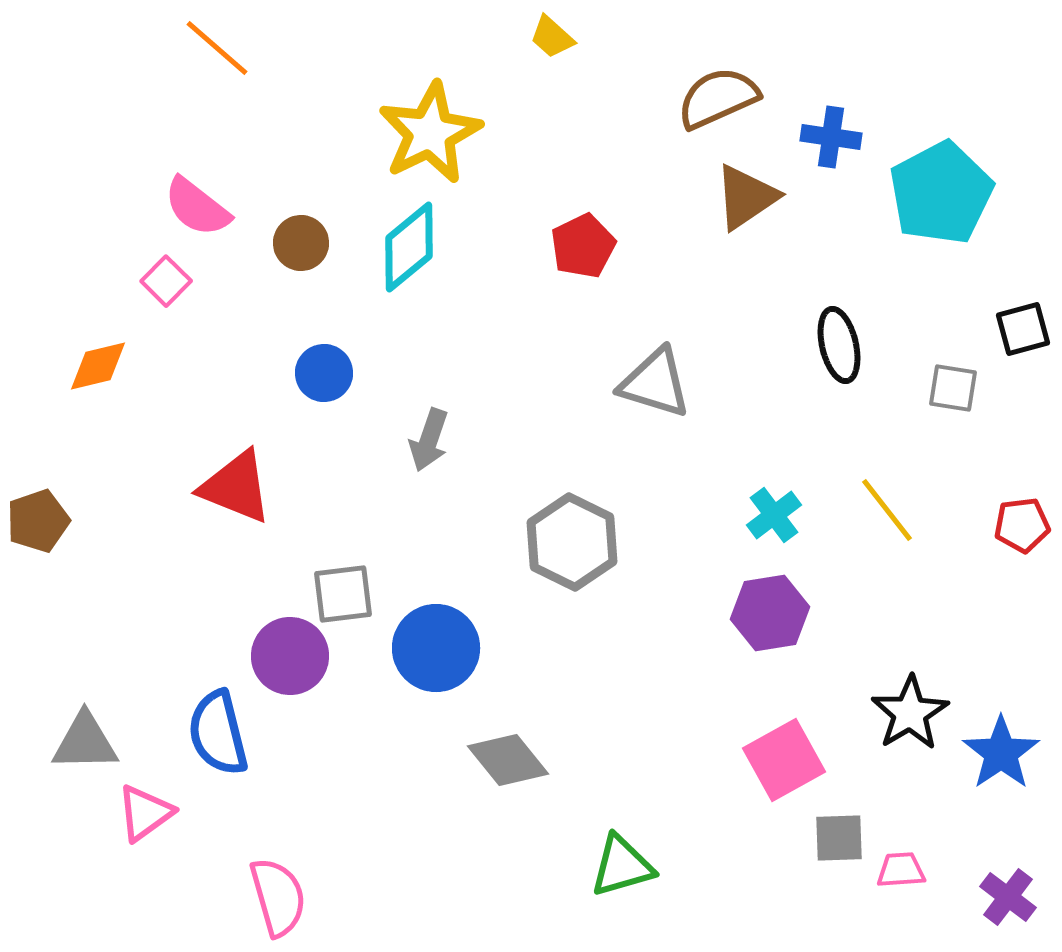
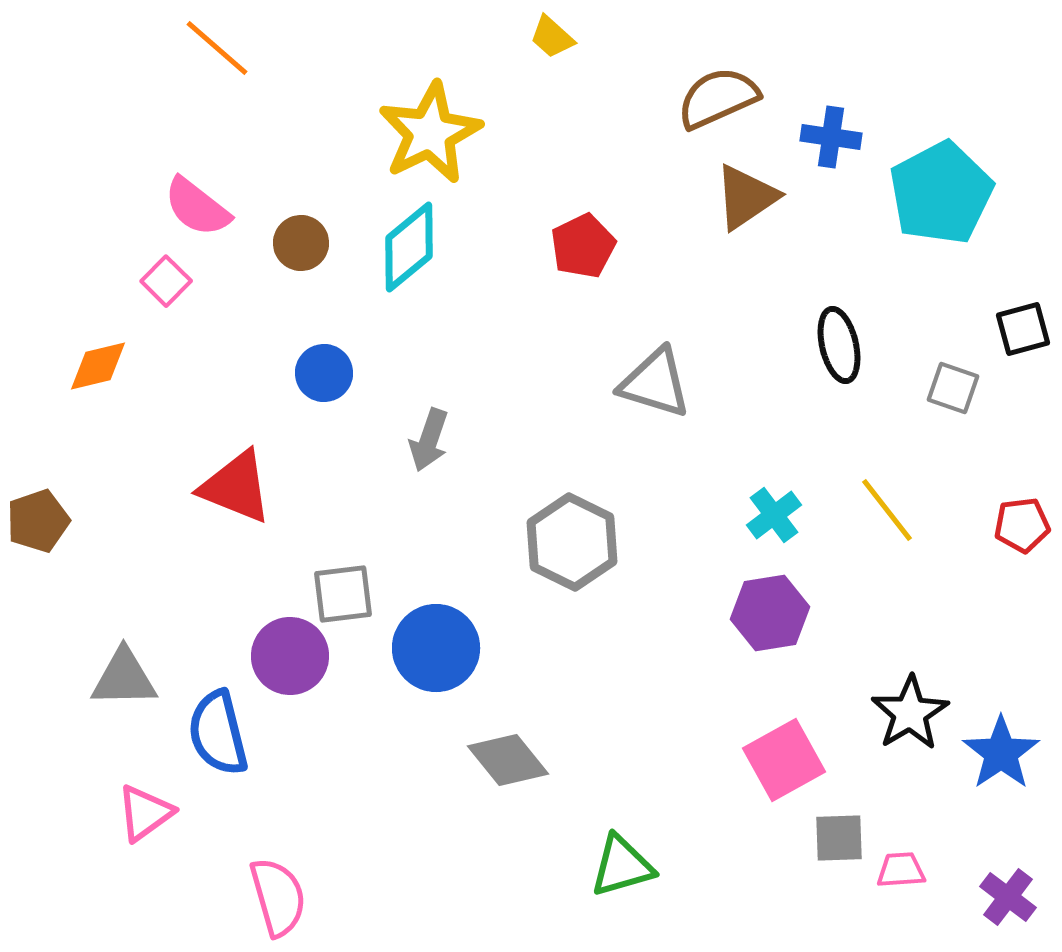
gray square at (953, 388): rotated 10 degrees clockwise
gray triangle at (85, 742): moved 39 px right, 64 px up
